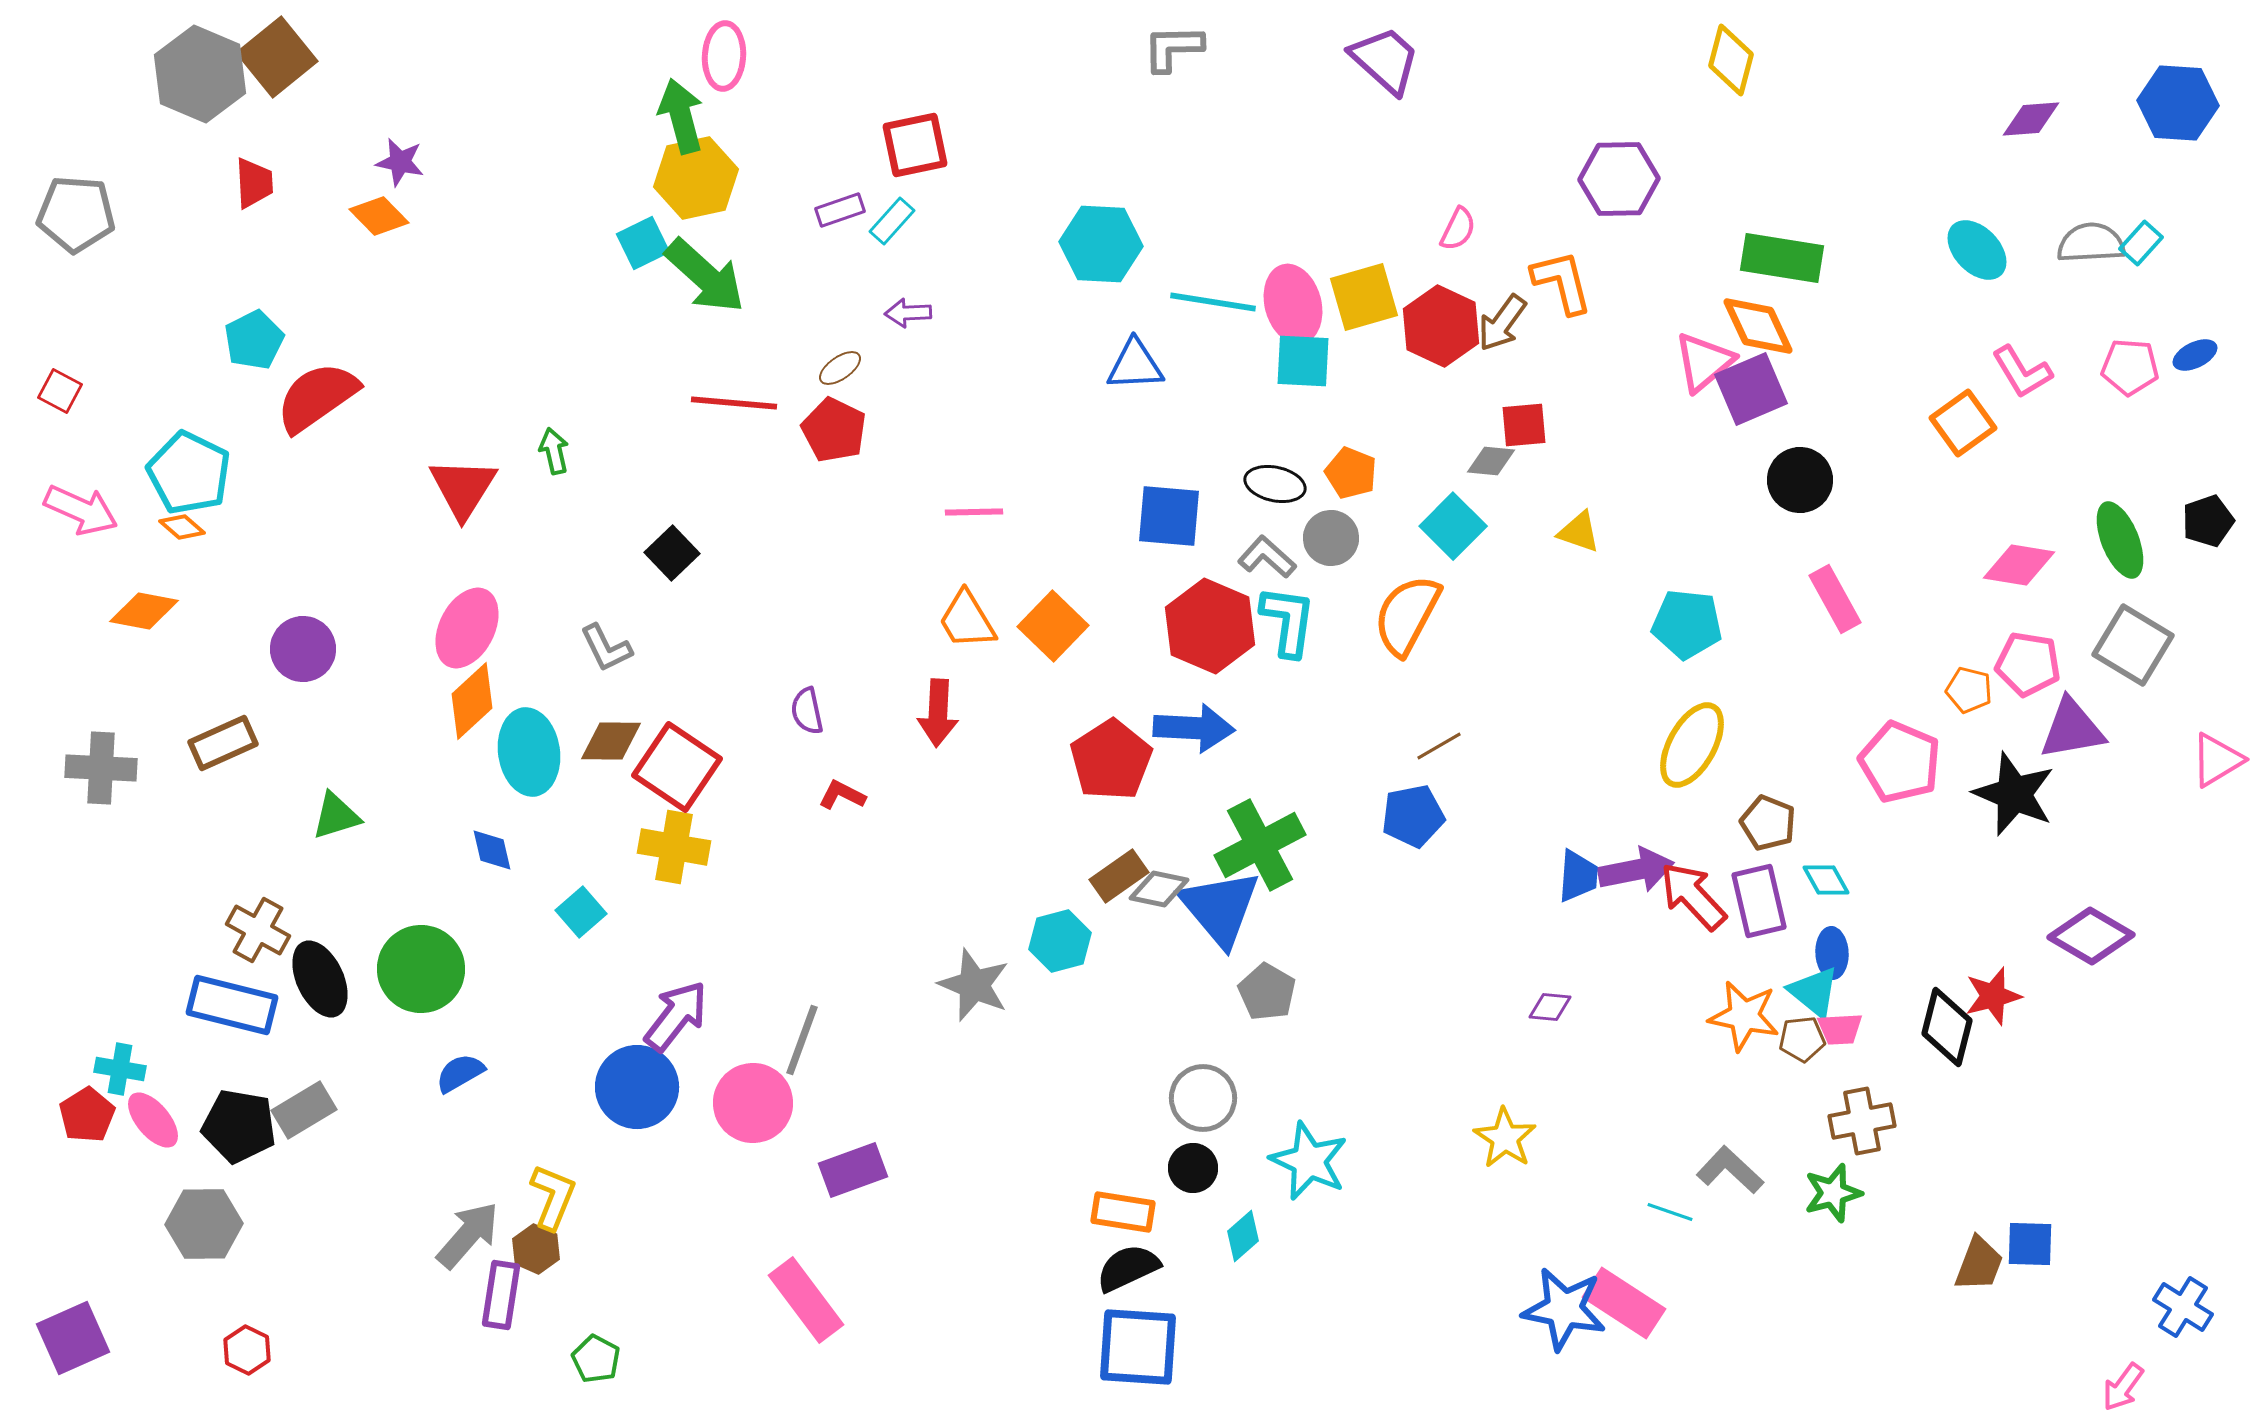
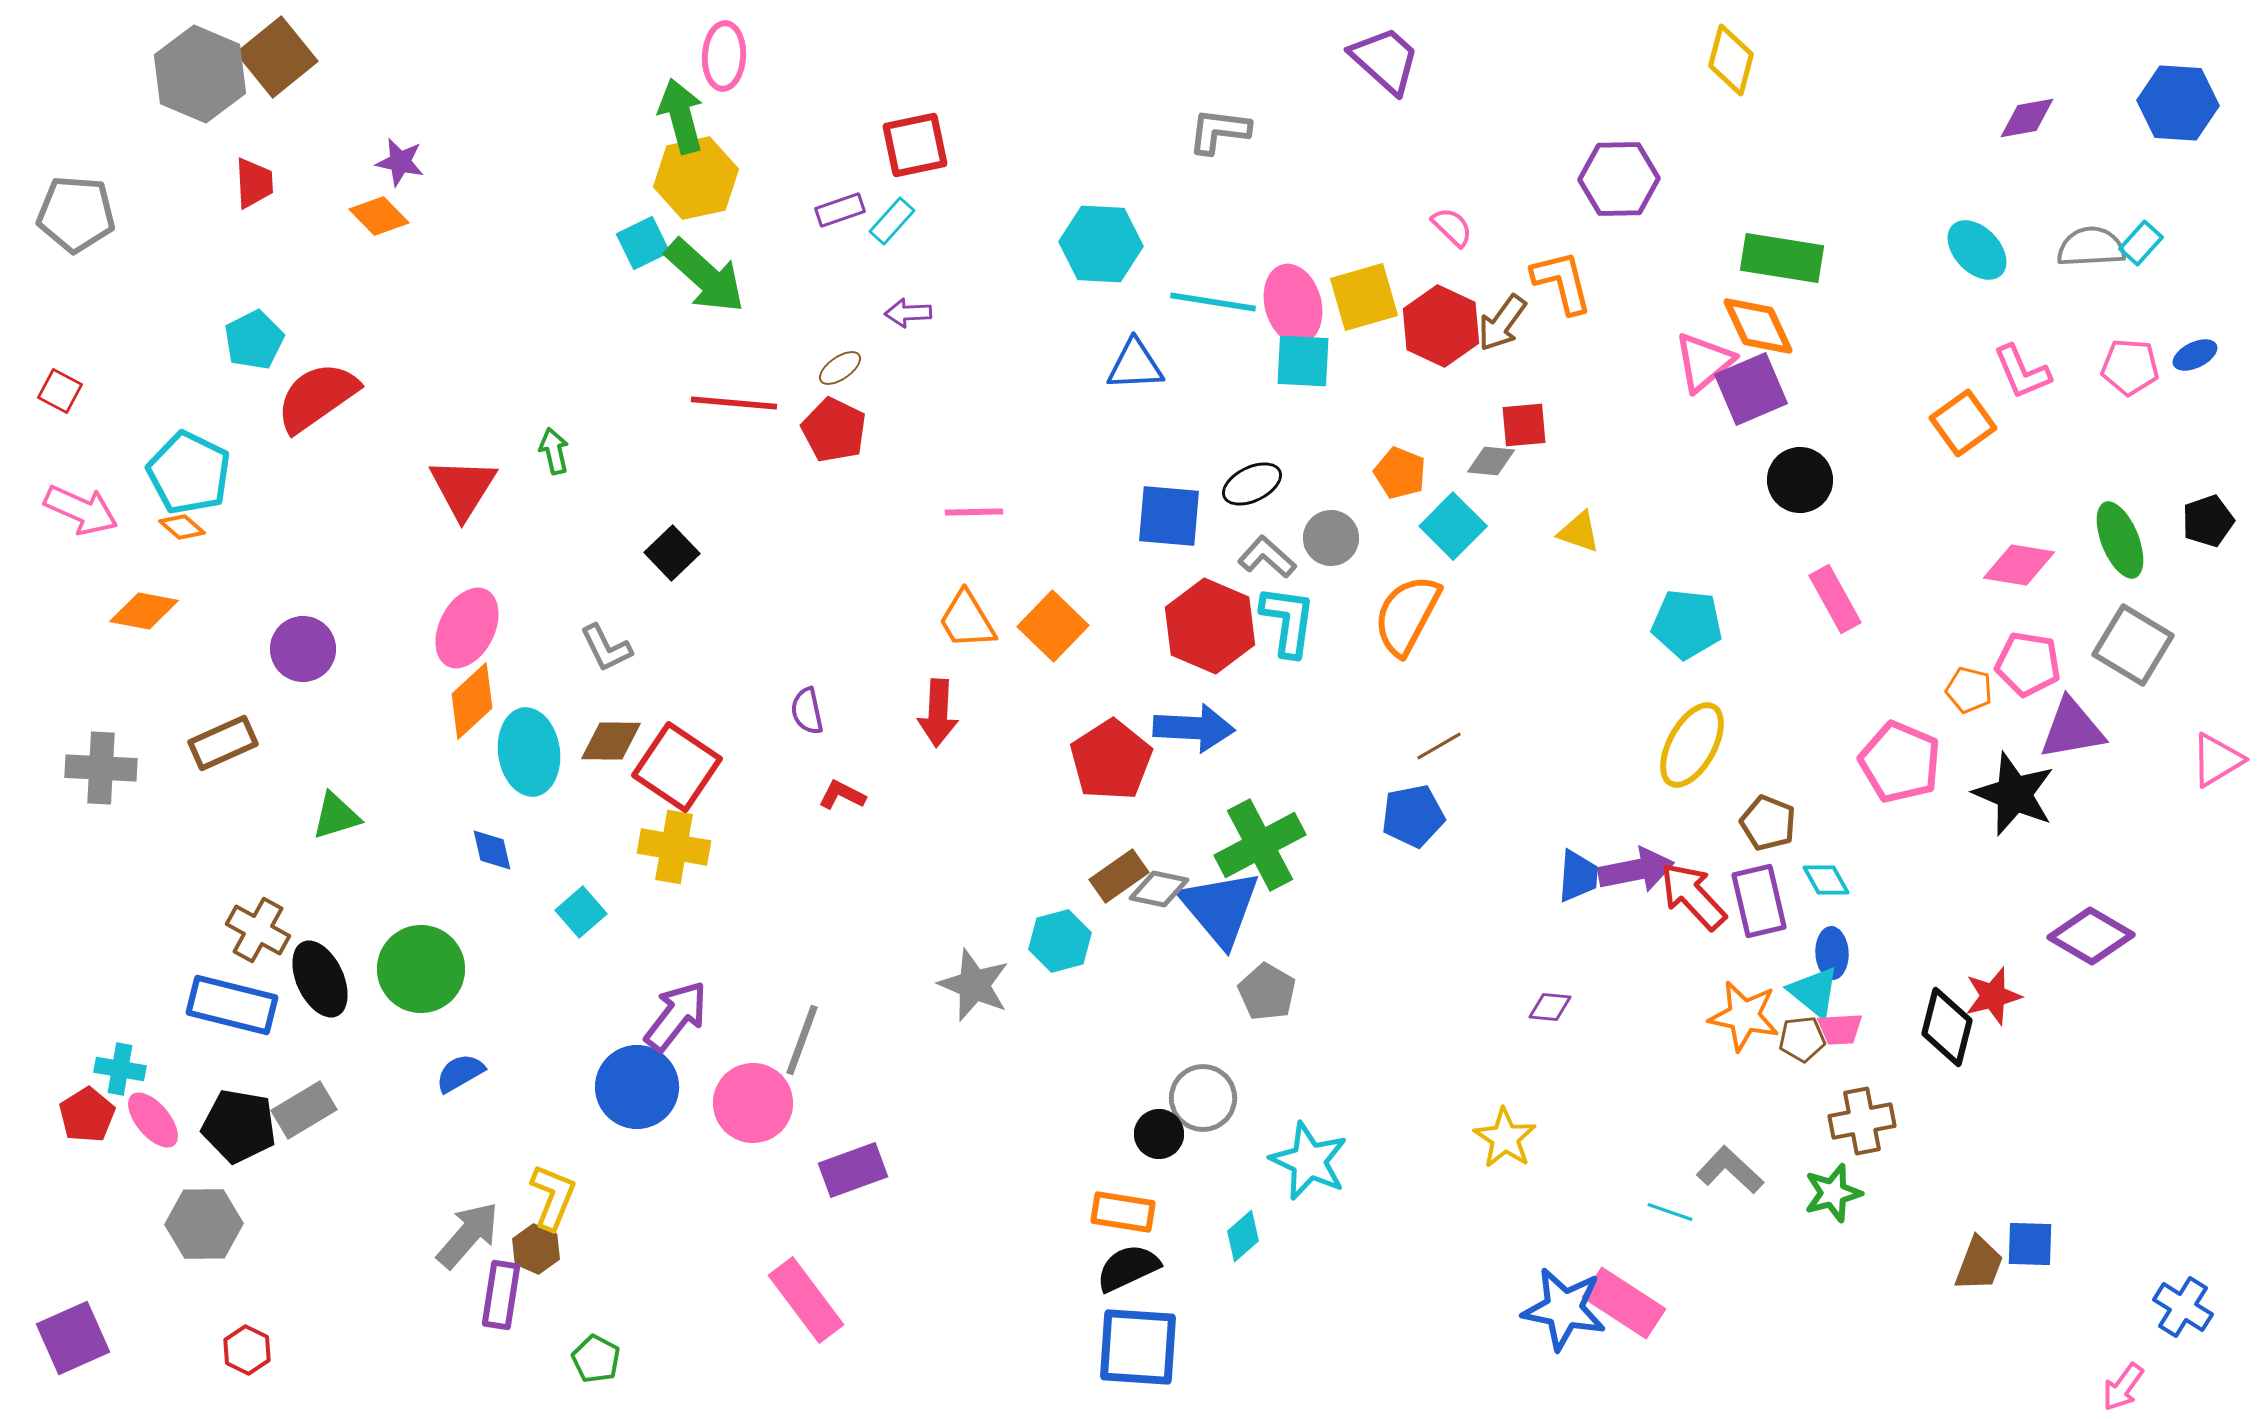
gray L-shape at (1173, 48): moved 46 px right, 83 px down; rotated 8 degrees clockwise
purple diamond at (2031, 119): moved 4 px left, 1 px up; rotated 6 degrees counterclockwise
pink semicircle at (1458, 229): moved 6 px left, 2 px up; rotated 72 degrees counterclockwise
gray semicircle at (2091, 243): moved 4 px down
pink L-shape at (2022, 372): rotated 8 degrees clockwise
orange pentagon at (1351, 473): moved 49 px right
black ellipse at (1275, 484): moved 23 px left; rotated 38 degrees counterclockwise
black circle at (1193, 1168): moved 34 px left, 34 px up
